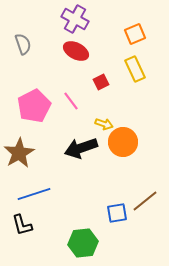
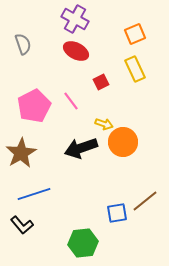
brown star: moved 2 px right
black L-shape: rotated 25 degrees counterclockwise
